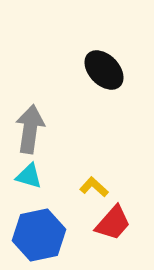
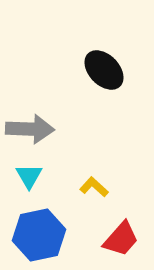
gray arrow: rotated 84 degrees clockwise
cyan triangle: rotated 44 degrees clockwise
red trapezoid: moved 8 px right, 16 px down
